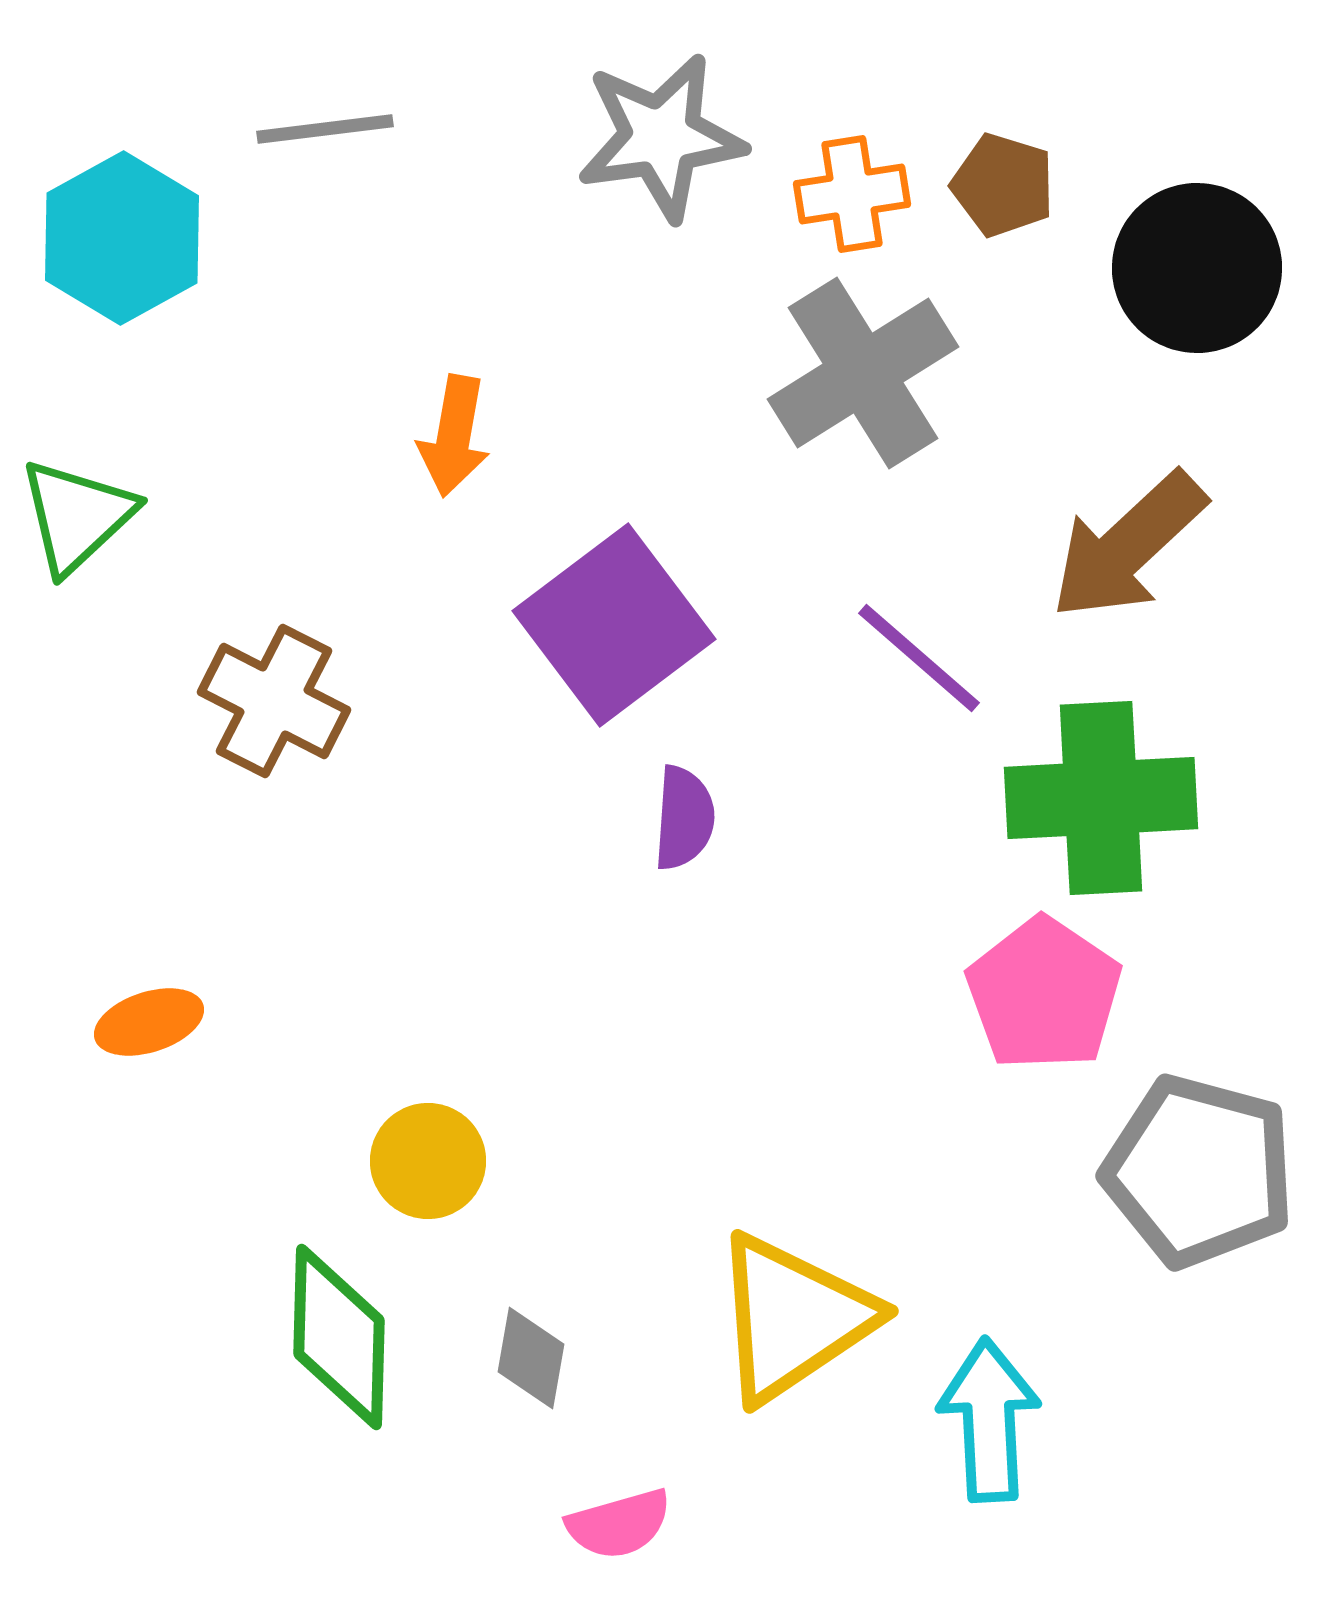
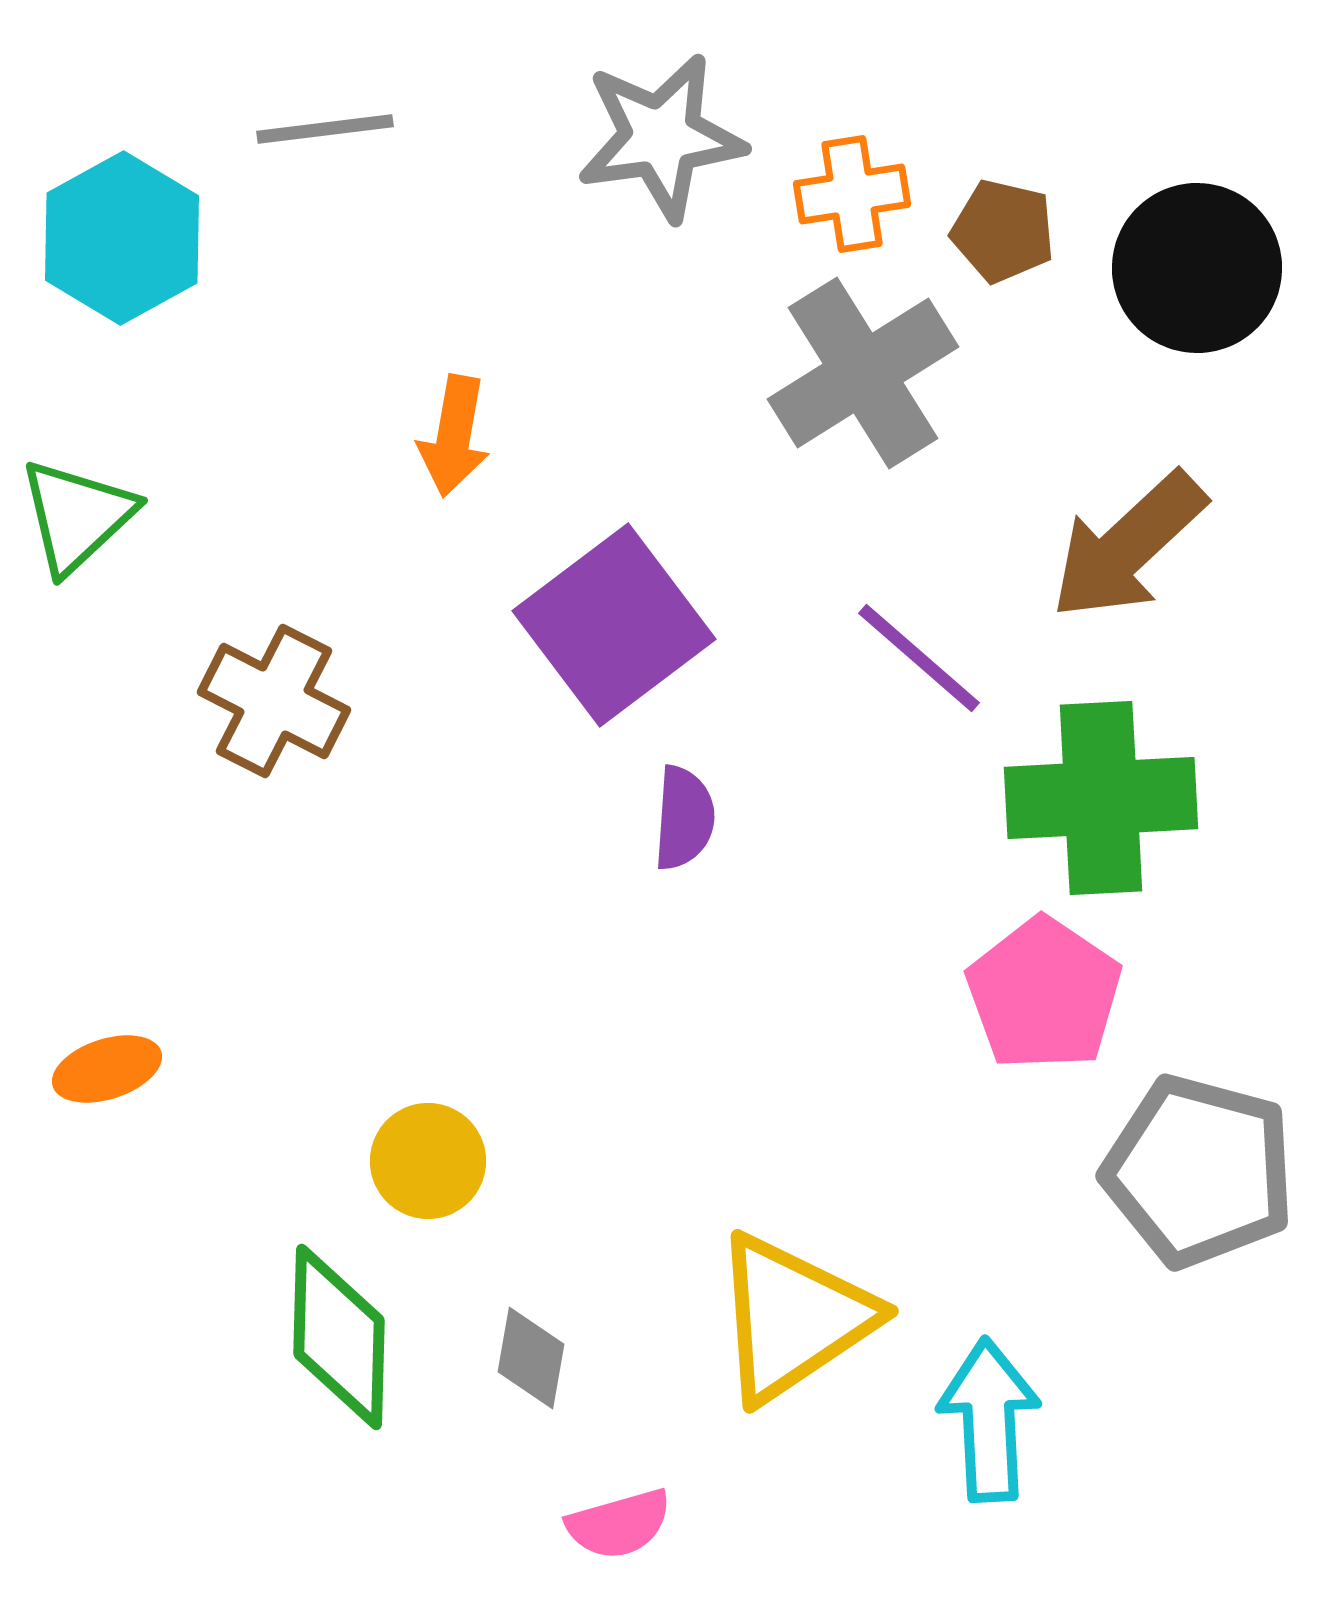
brown pentagon: moved 46 px down; rotated 4 degrees counterclockwise
orange ellipse: moved 42 px left, 47 px down
